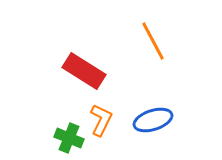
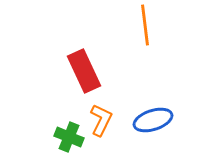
orange line: moved 8 px left, 16 px up; rotated 21 degrees clockwise
red rectangle: rotated 33 degrees clockwise
green cross: moved 1 px up
